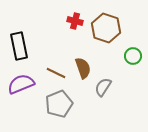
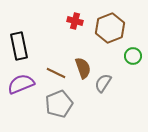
brown hexagon: moved 4 px right; rotated 20 degrees clockwise
gray semicircle: moved 4 px up
